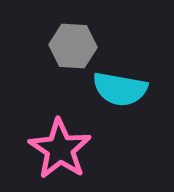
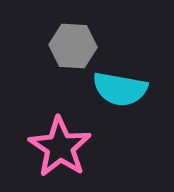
pink star: moved 2 px up
